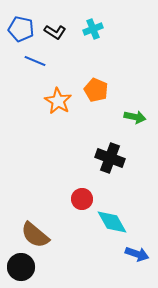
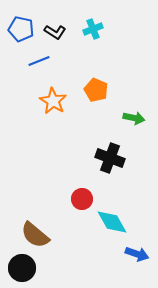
blue line: moved 4 px right; rotated 45 degrees counterclockwise
orange star: moved 5 px left
green arrow: moved 1 px left, 1 px down
black circle: moved 1 px right, 1 px down
